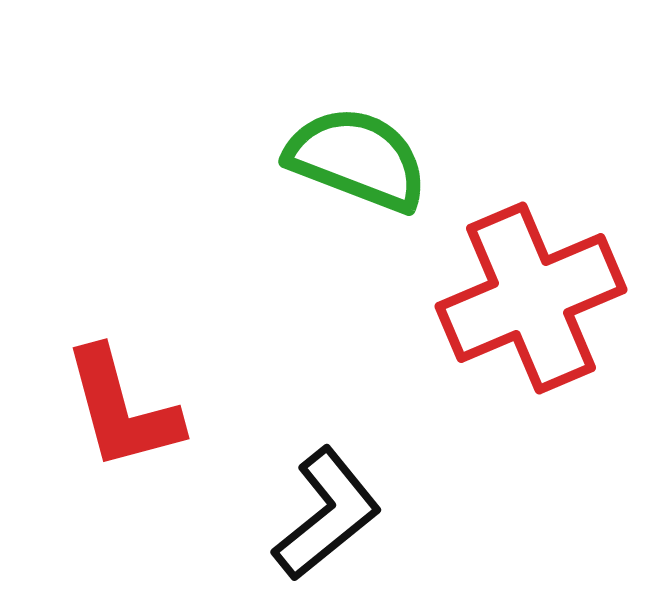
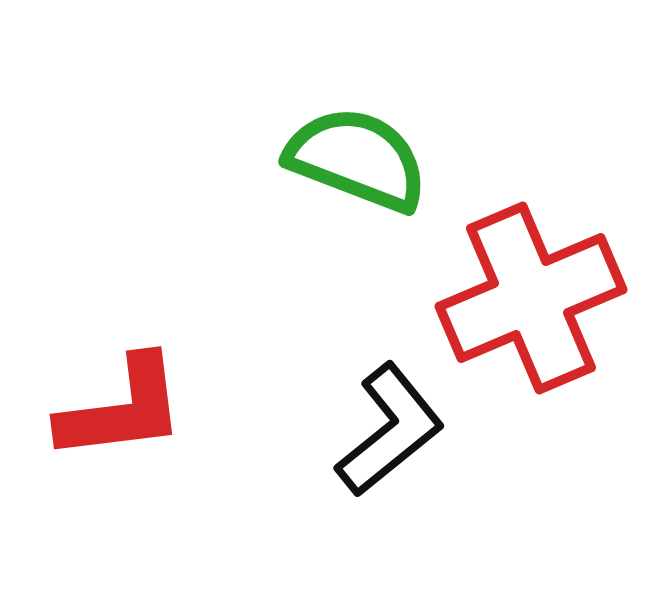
red L-shape: rotated 82 degrees counterclockwise
black L-shape: moved 63 px right, 84 px up
